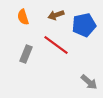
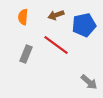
orange semicircle: rotated 21 degrees clockwise
